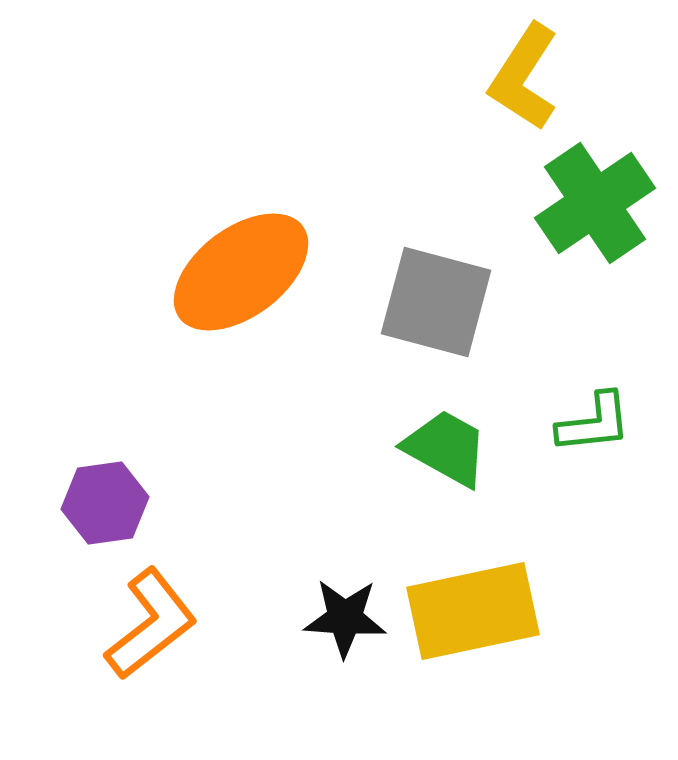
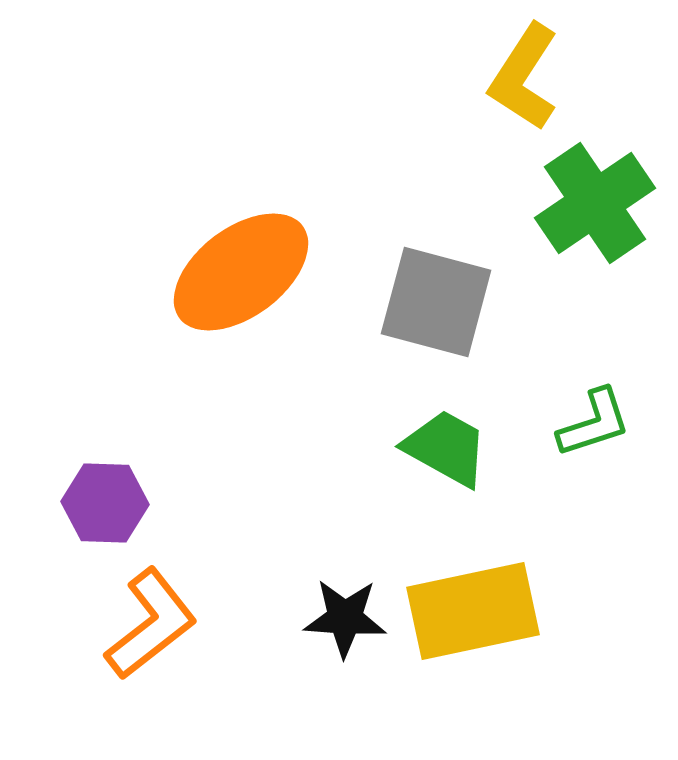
green L-shape: rotated 12 degrees counterclockwise
purple hexagon: rotated 10 degrees clockwise
